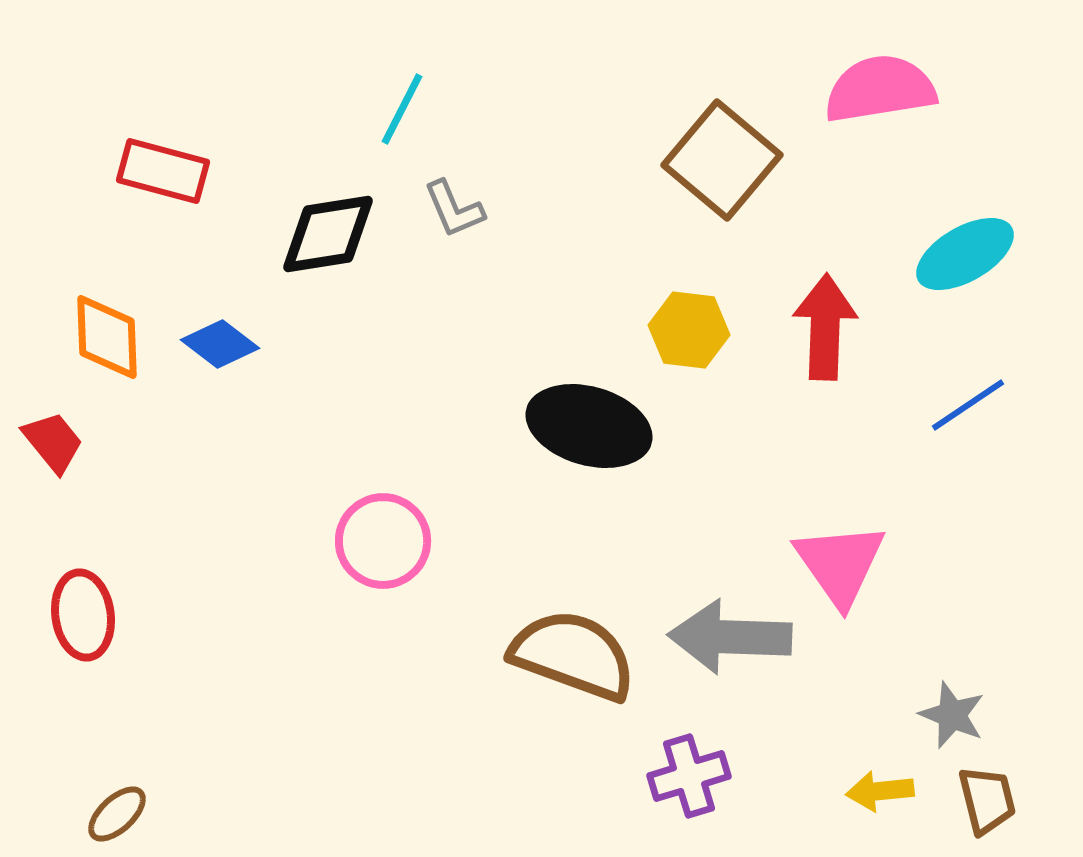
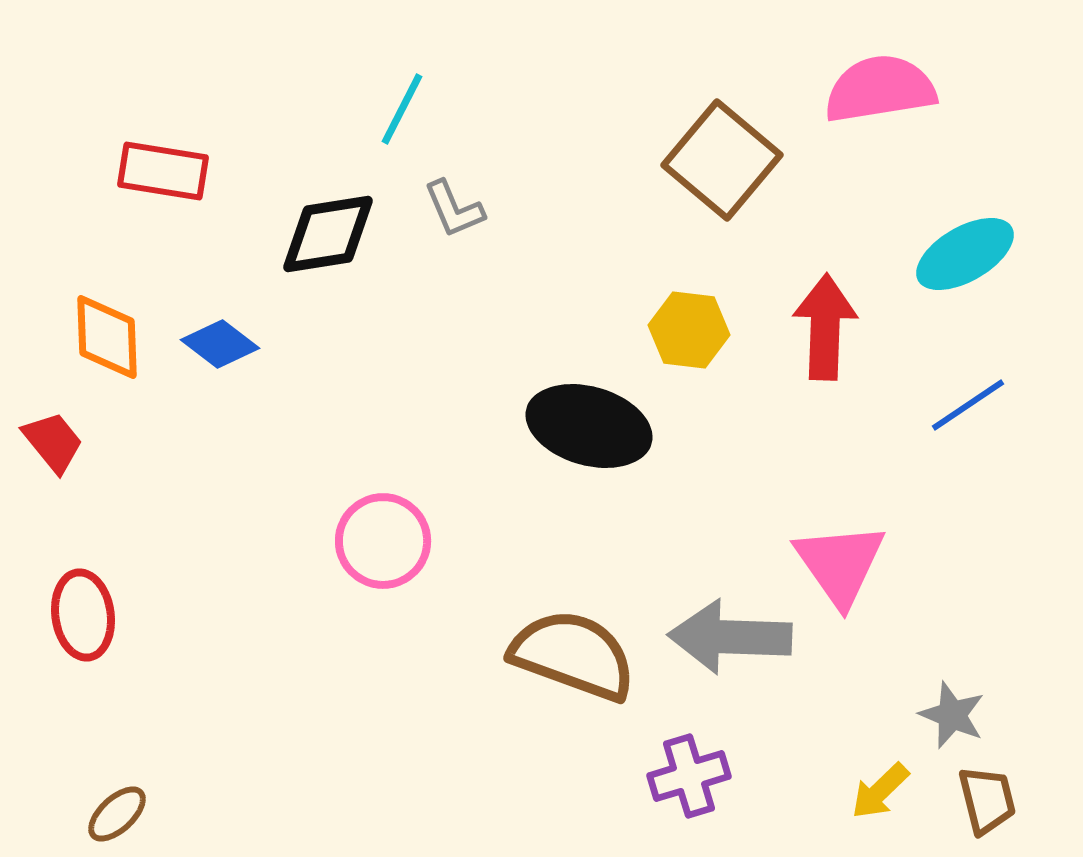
red rectangle: rotated 6 degrees counterclockwise
yellow arrow: rotated 38 degrees counterclockwise
